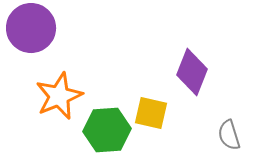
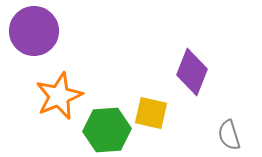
purple circle: moved 3 px right, 3 px down
